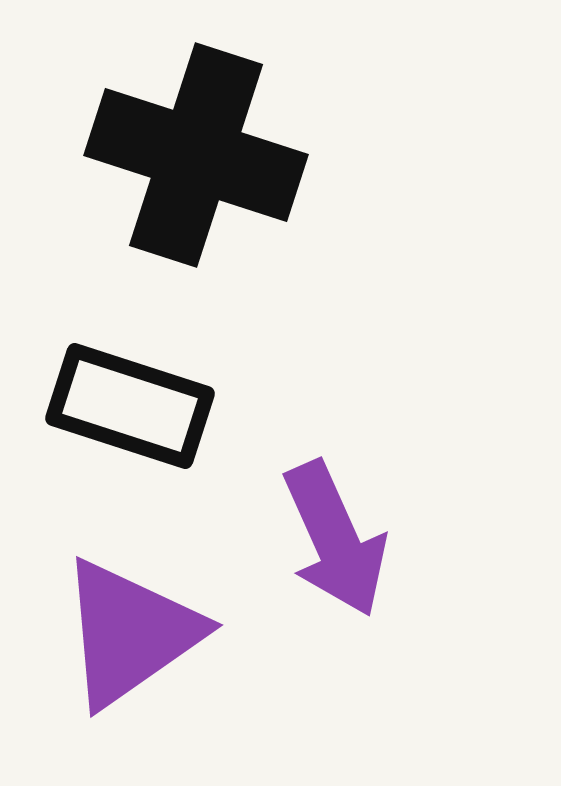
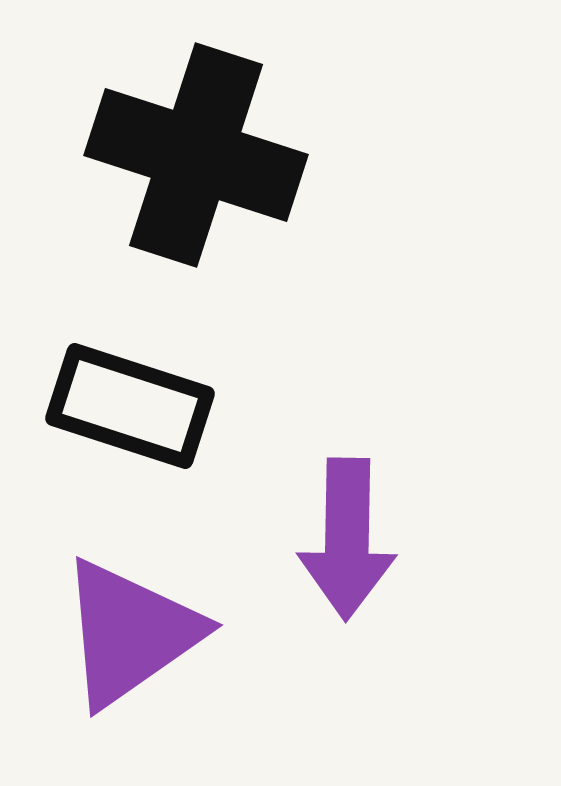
purple arrow: moved 12 px right; rotated 25 degrees clockwise
